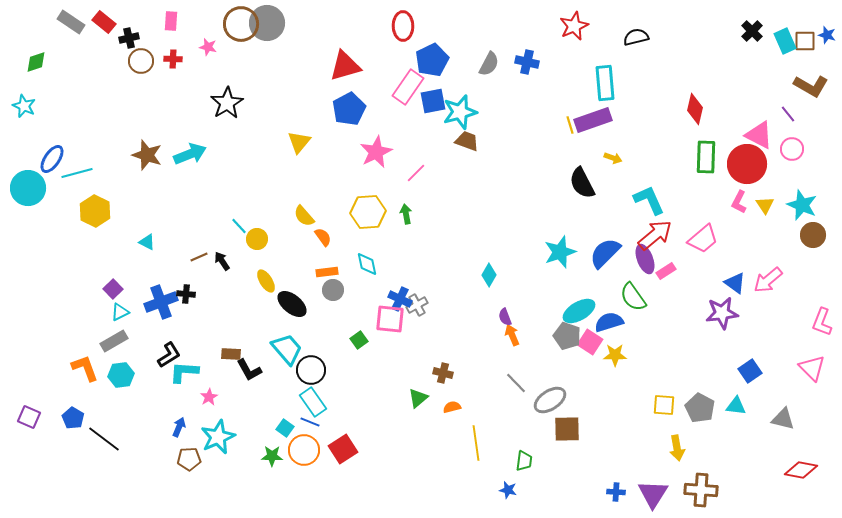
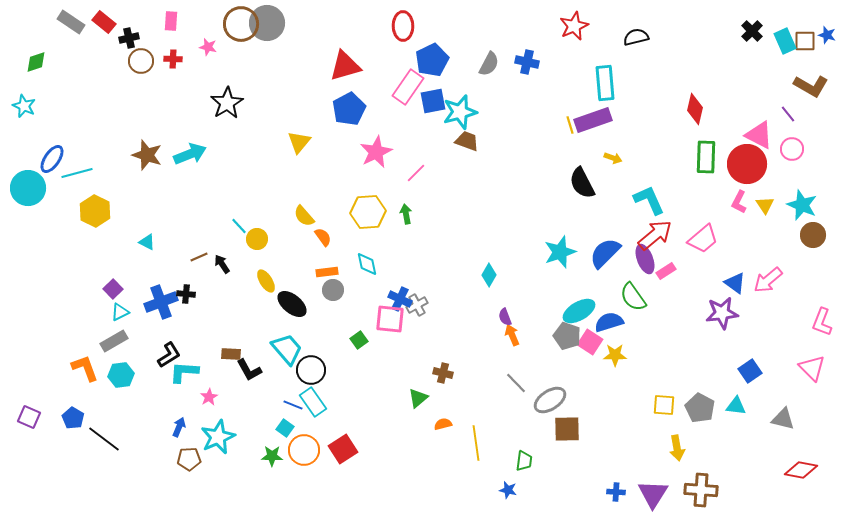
black arrow at (222, 261): moved 3 px down
orange semicircle at (452, 407): moved 9 px left, 17 px down
blue line at (310, 422): moved 17 px left, 17 px up
